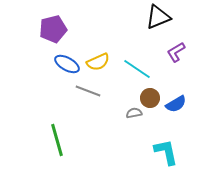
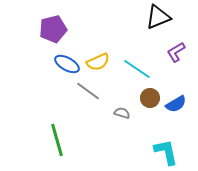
gray line: rotated 15 degrees clockwise
gray semicircle: moved 12 px left; rotated 28 degrees clockwise
